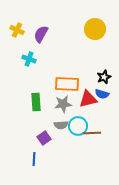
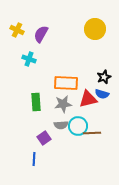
orange rectangle: moved 1 px left, 1 px up
